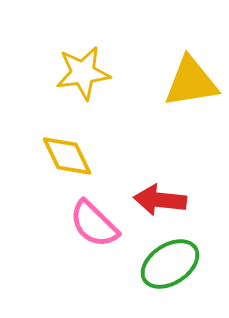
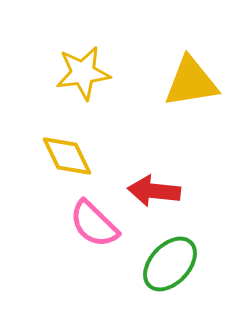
red arrow: moved 6 px left, 9 px up
green ellipse: rotated 14 degrees counterclockwise
